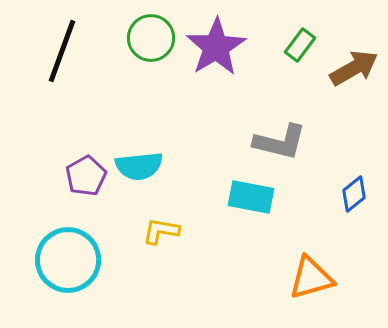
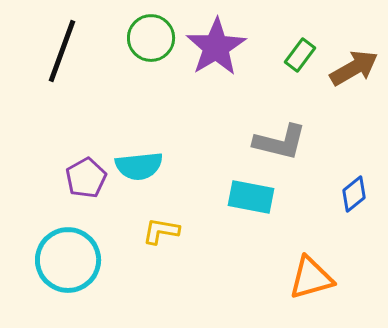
green rectangle: moved 10 px down
purple pentagon: moved 2 px down
